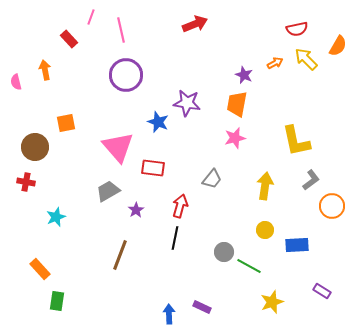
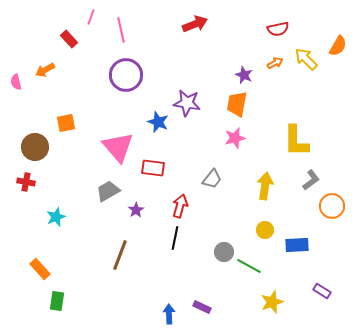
red semicircle at (297, 29): moved 19 px left
orange arrow at (45, 70): rotated 108 degrees counterclockwise
yellow L-shape at (296, 141): rotated 12 degrees clockwise
